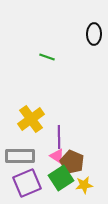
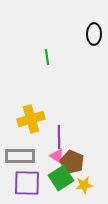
green line: rotated 63 degrees clockwise
yellow cross: rotated 20 degrees clockwise
purple square: rotated 24 degrees clockwise
